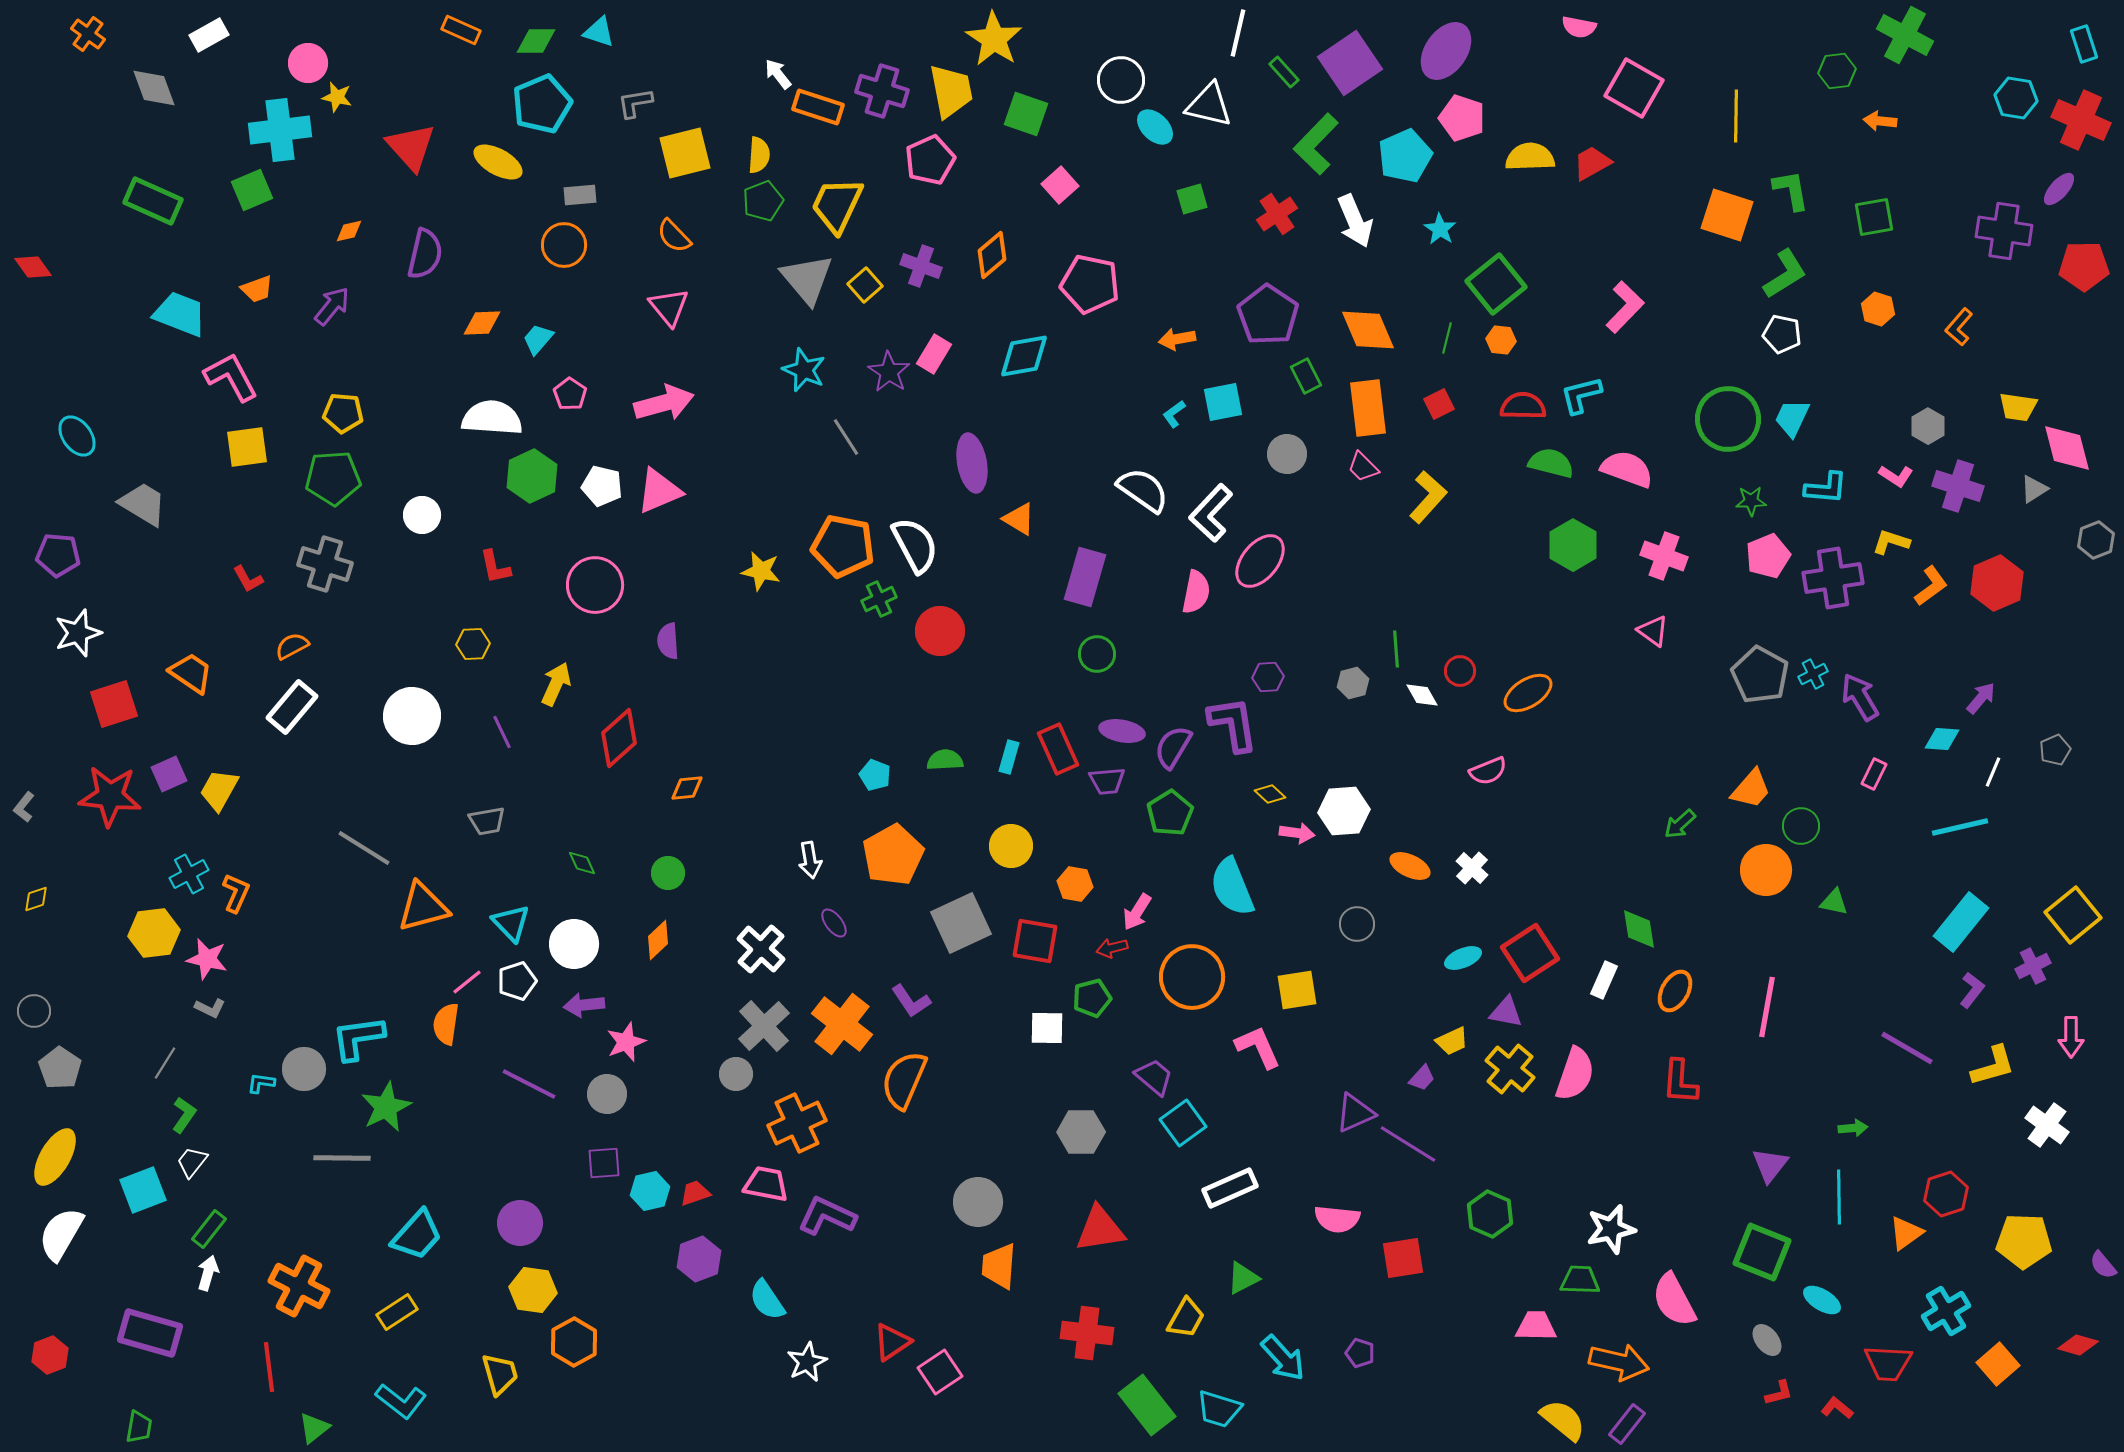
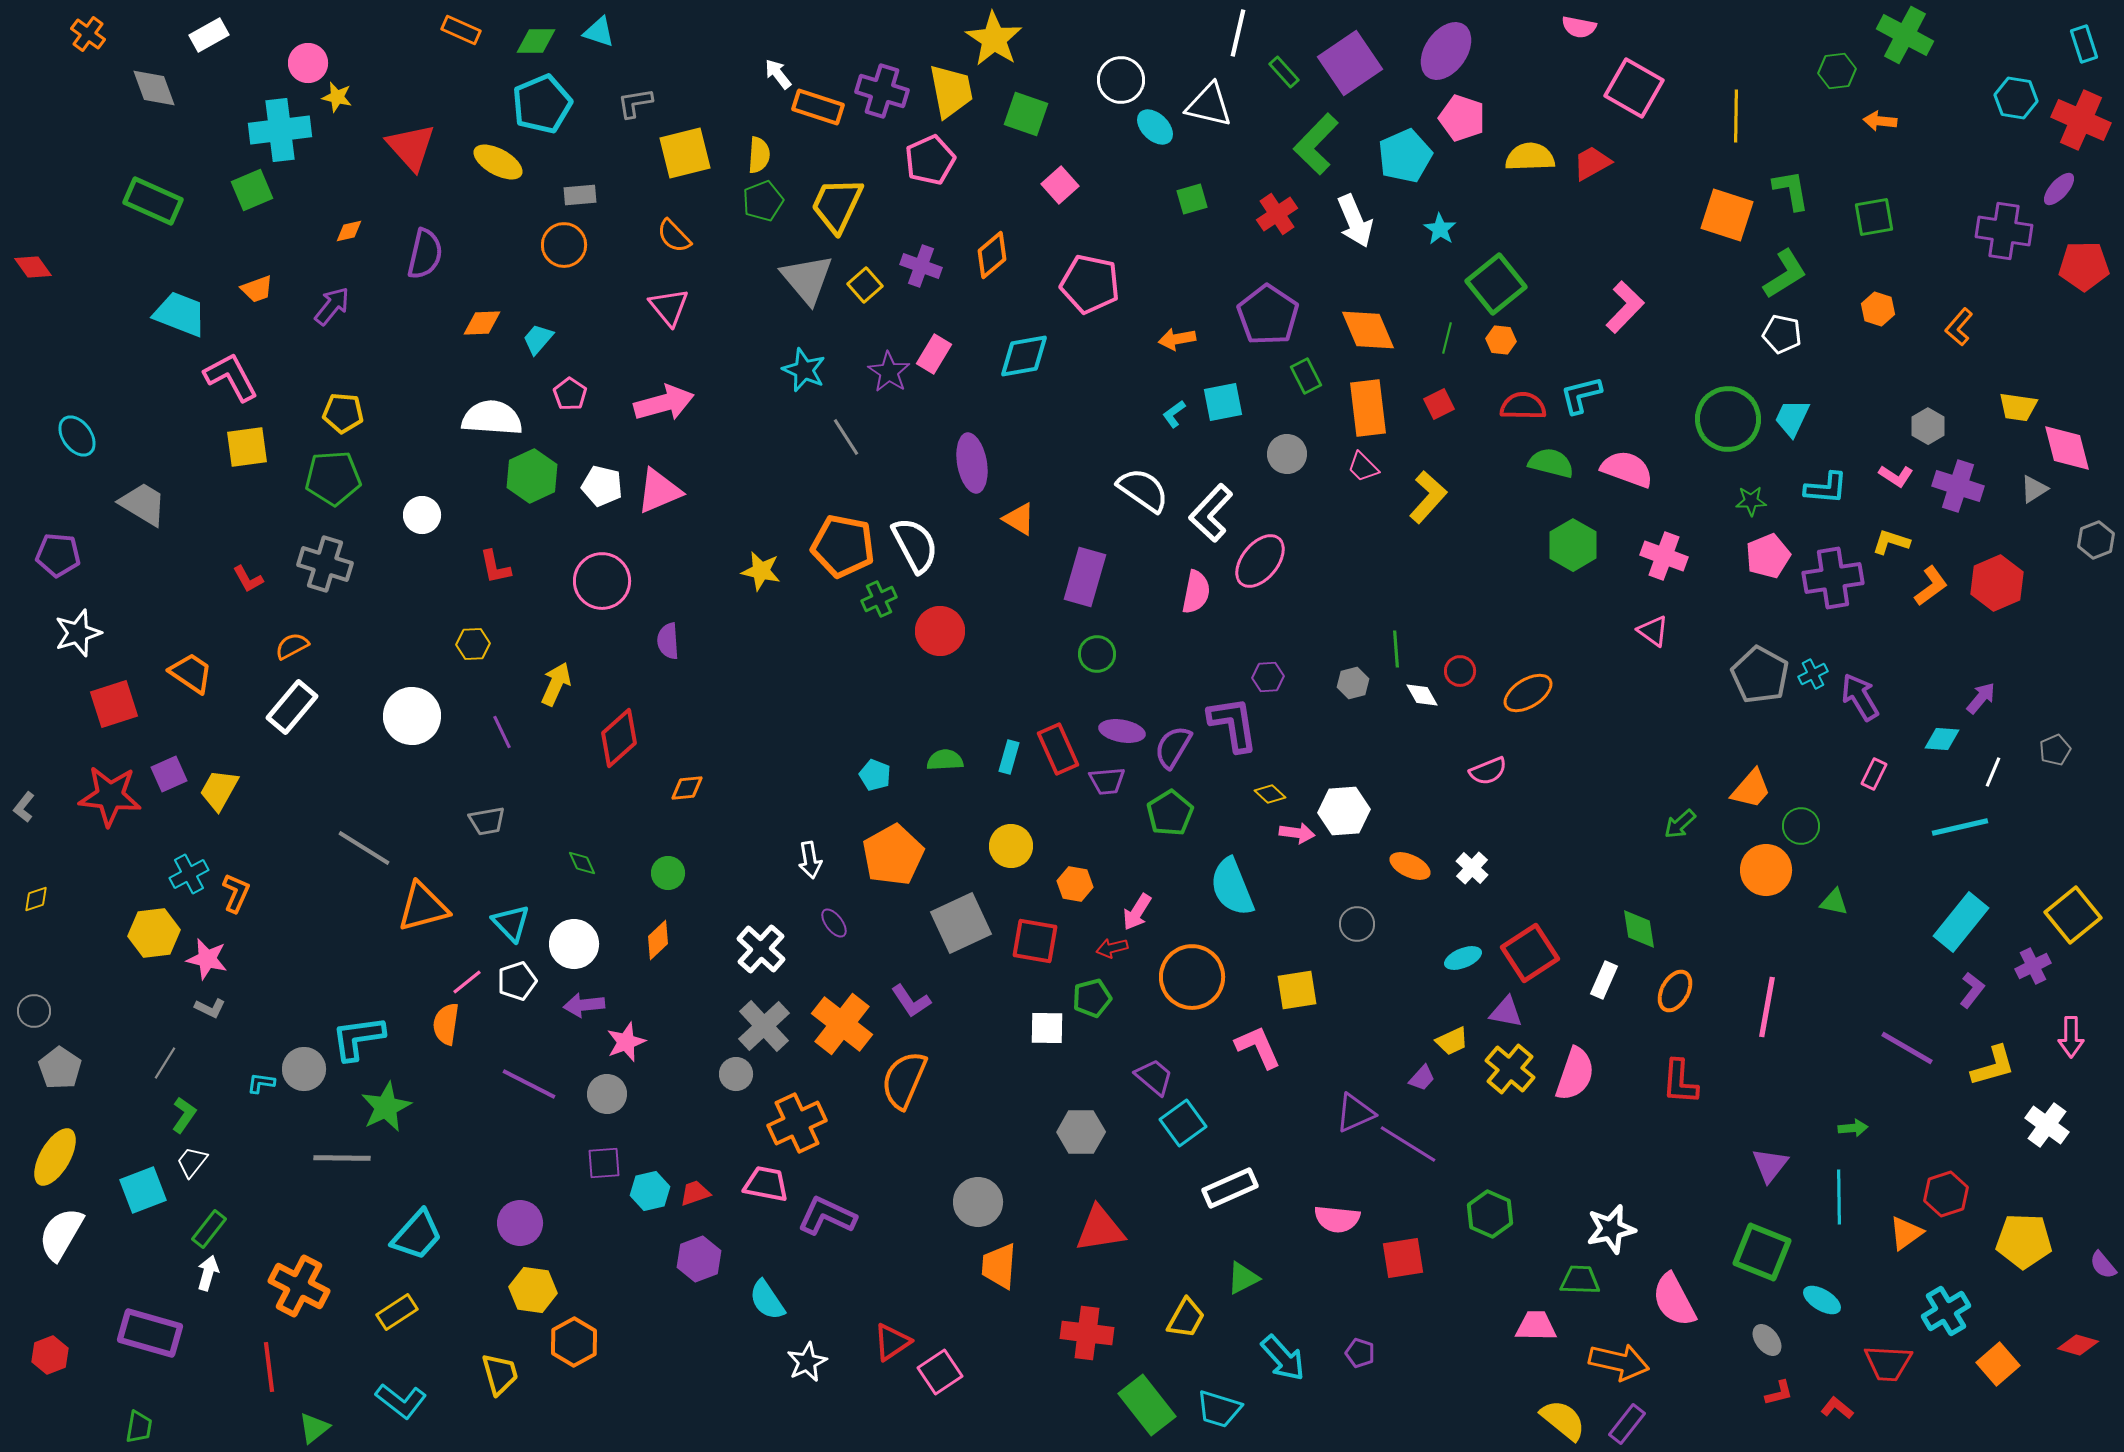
pink circle at (595, 585): moved 7 px right, 4 px up
